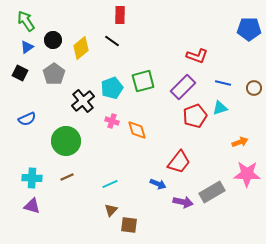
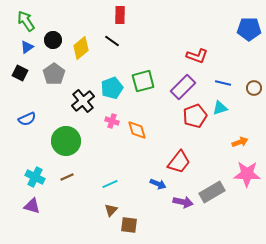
cyan cross: moved 3 px right, 1 px up; rotated 24 degrees clockwise
